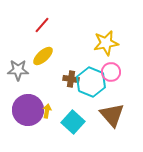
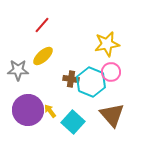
yellow star: moved 1 px right, 1 px down
yellow arrow: moved 3 px right; rotated 48 degrees counterclockwise
